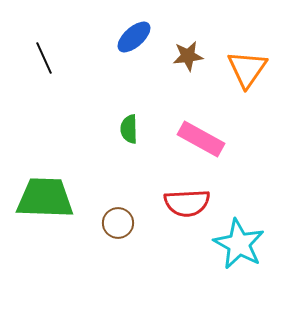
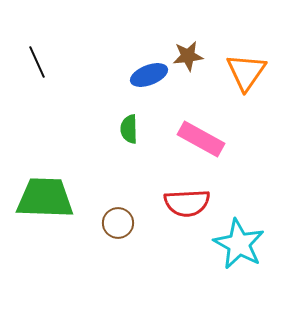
blue ellipse: moved 15 px right, 38 px down; rotated 21 degrees clockwise
black line: moved 7 px left, 4 px down
orange triangle: moved 1 px left, 3 px down
